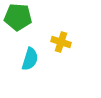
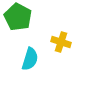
green pentagon: rotated 24 degrees clockwise
